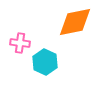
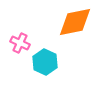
pink cross: rotated 18 degrees clockwise
